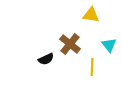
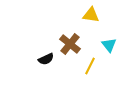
yellow line: moved 2 px left, 1 px up; rotated 24 degrees clockwise
